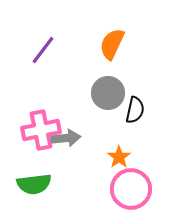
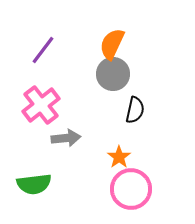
gray circle: moved 5 px right, 19 px up
pink cross: moved 25 px up; rotated 27 degrees counterclockwise
